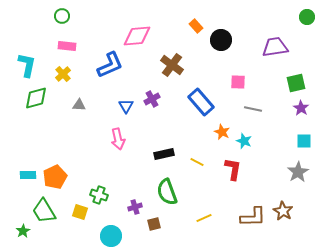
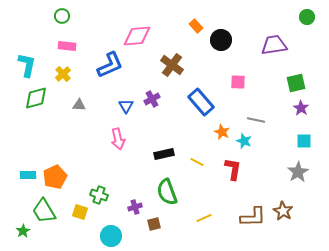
purple trapezoid at (275, 47): moved 1 px left, 2 px up
gray line at (253, 109): moved 3 px right, 11 px down
